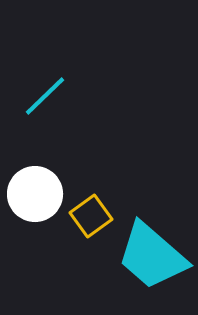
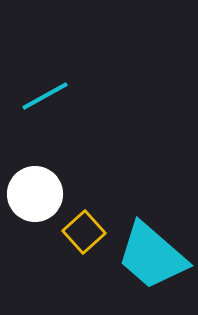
cyan line: rotated 15 degrees clockwise
yellow square: moved 7 px left, 16 px down; rotated 6 degrees counterclockwise
